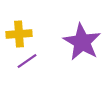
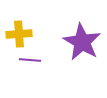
purple line: moved 3 px right, 1 px up; rotated 40 degrees clockwise
